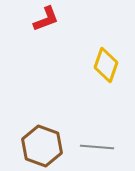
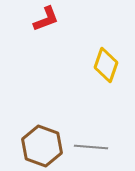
gray line: moved 6 px left
